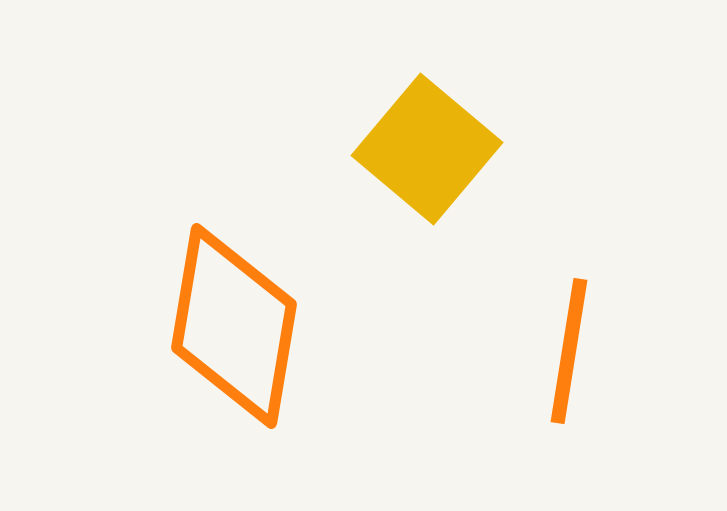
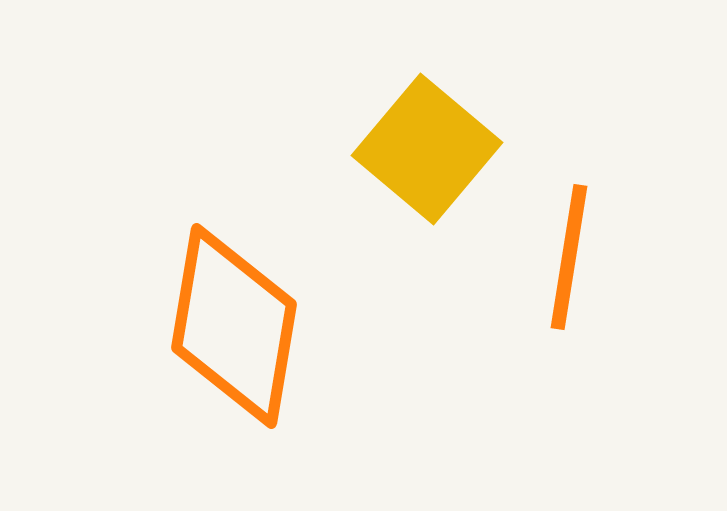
orange line: moved 94 px up
